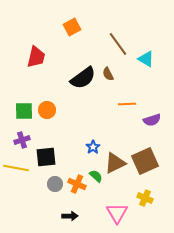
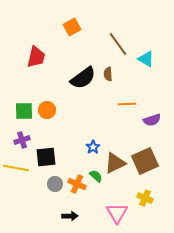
brown semicircle: rotated 24 degrees clockwise
